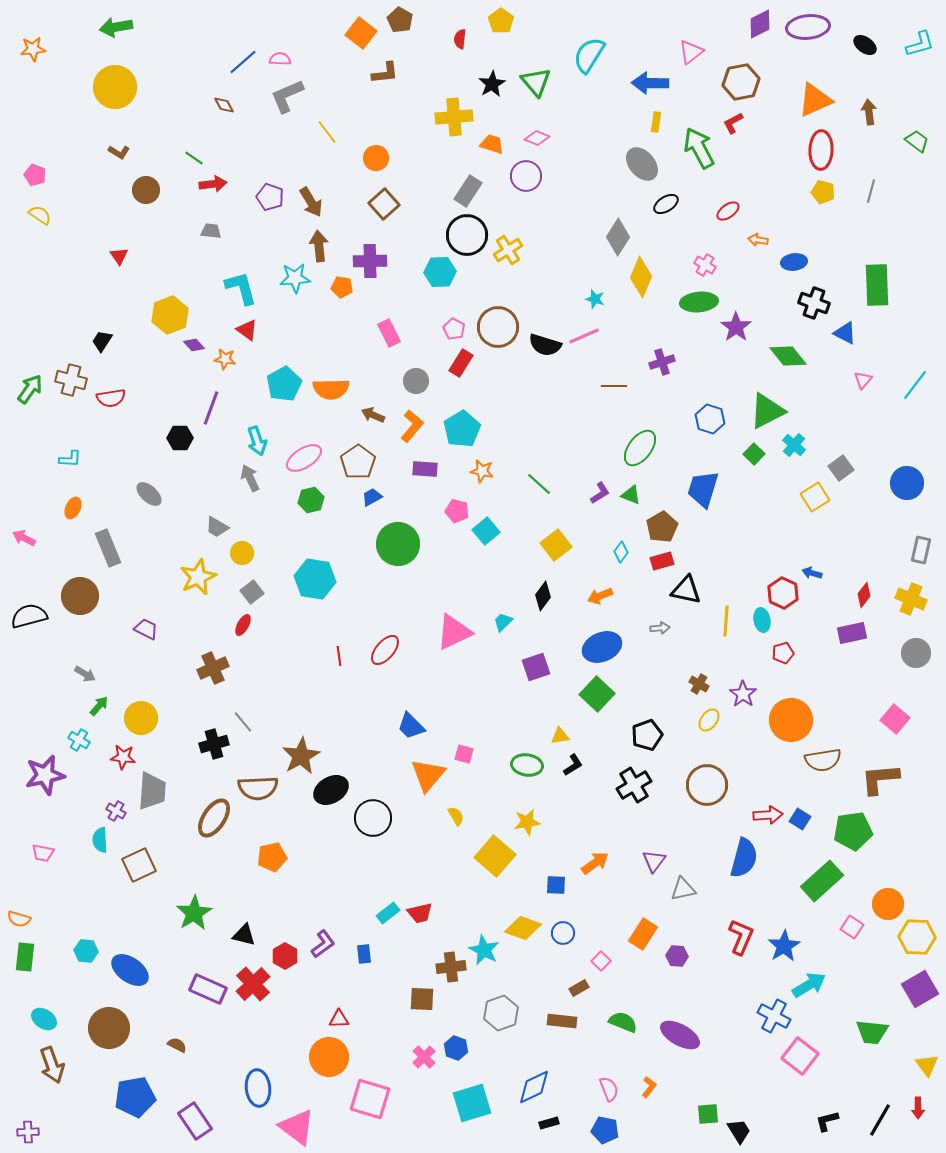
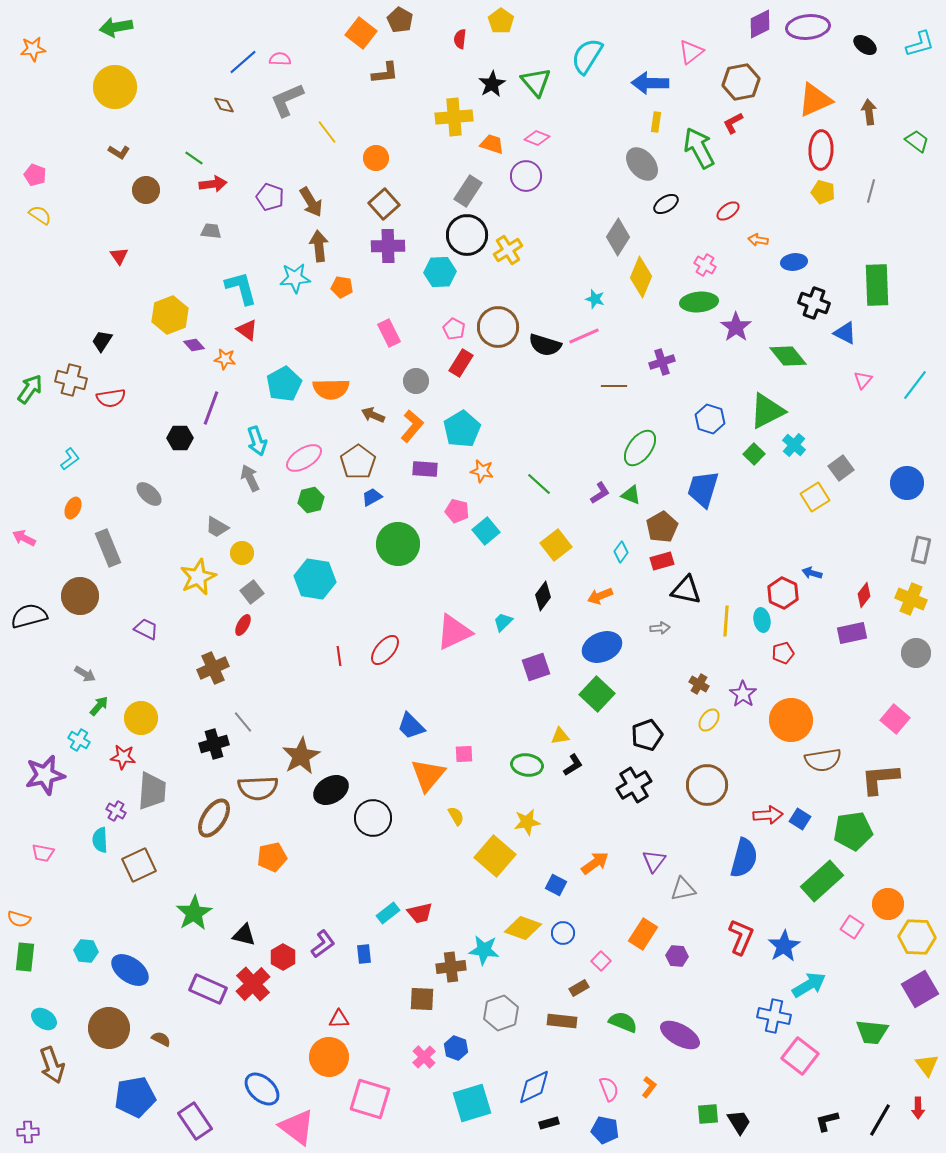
cyan semicircle at (589, 55): moved 2 px left, 1 px down
gray L-shape at (287, 96): moved 4 px down
purple cross at (370, 261): moved 18 px right, 15 px up
cyan L-shape at (70, 459): rotated 40 degrees counterclockwise
pink square at (464, 754): rotated 18 degrees counterclockwise
blue square at (556, 885): rotated 25 degrees clockwise
cyan star at (484, 950): rotated 20 degrees counterclockwise
red hexagon at (285, 956): moved 2 px left, 1 px down
blue cross at (774, 1016): rotated 16 degrees counterclockwise
brown semicircle at (177, 1045): moved 16 px left, 6 px up
blue ellipse at (258, 1088): moved 4 px right, 1 px down; rotated 42 degrees counterclockwise
black trapezoid at (739, 1131): moved 9 px up
